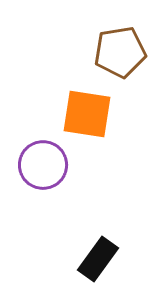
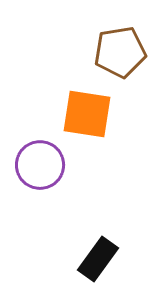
purple circle: moved 3 px left
